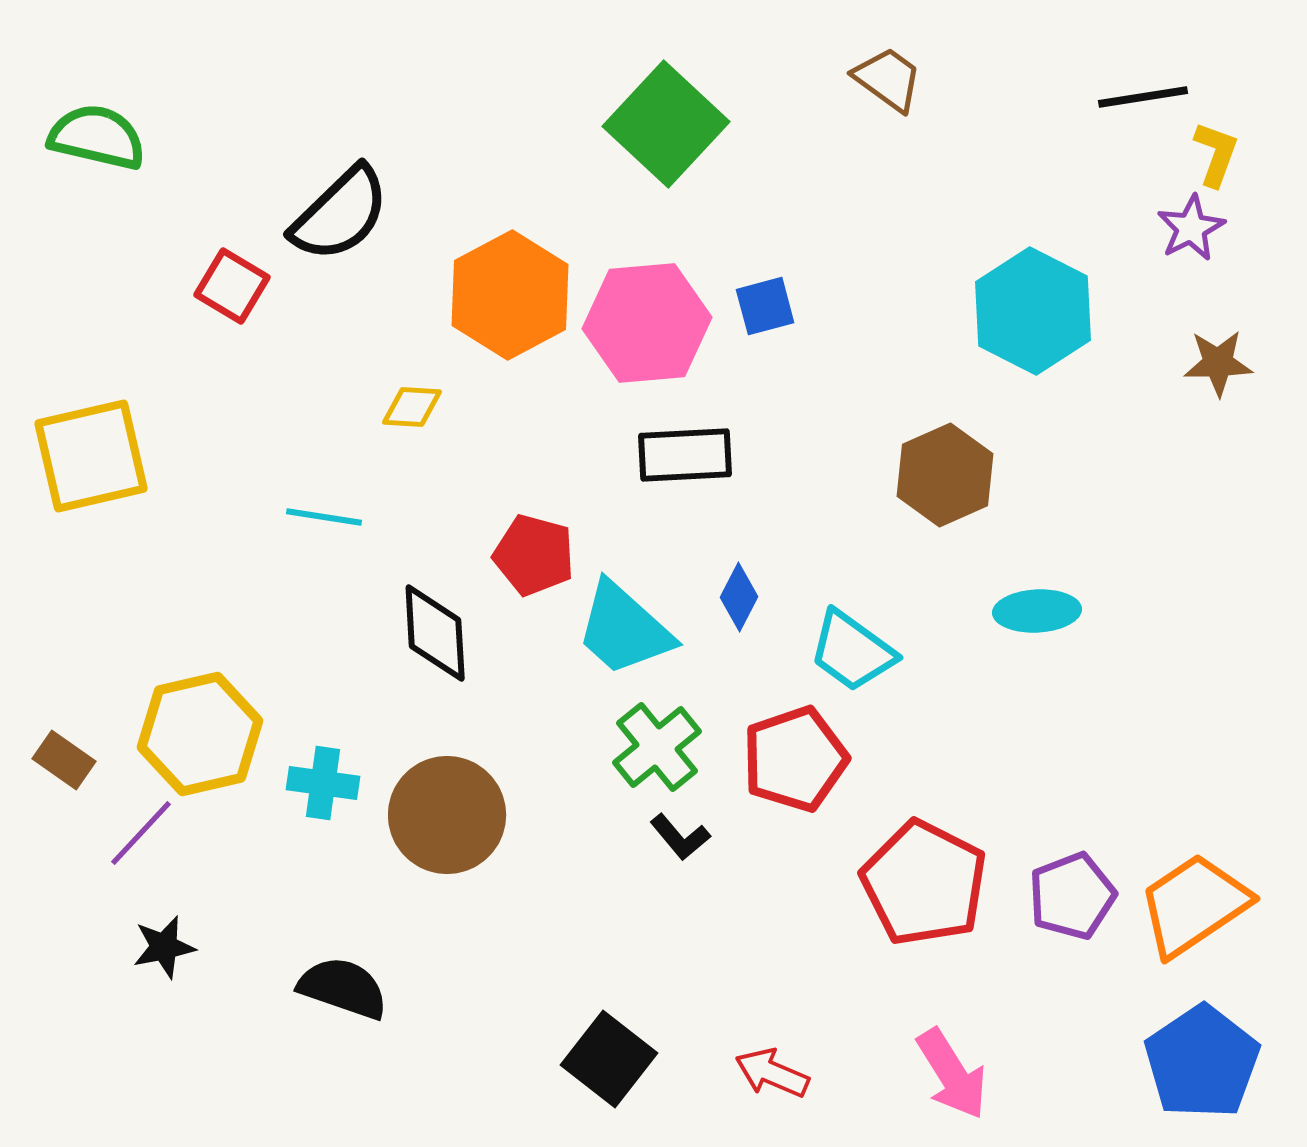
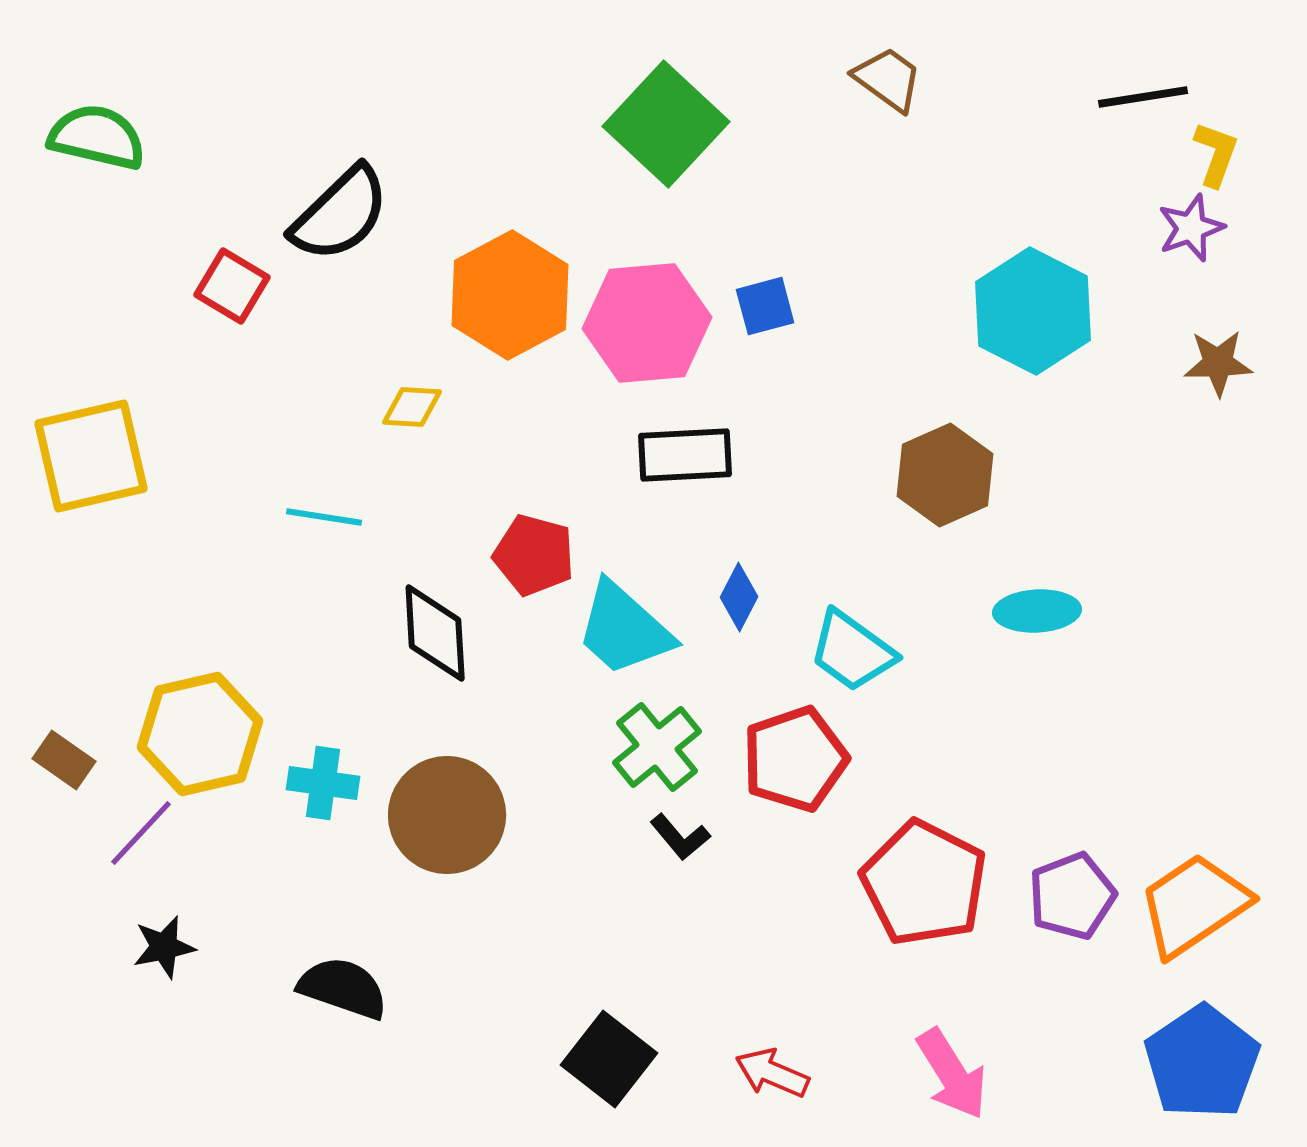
purple star at (1191, 228): rotated 8 degrees clockwise
